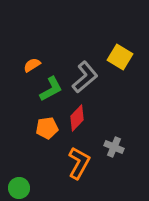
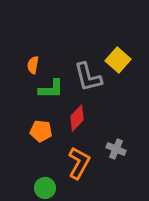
yellow square: moved 2 px left, 3 px down; rotated 10 degrees clockwise
orange semicircle: moved 1 px right; rotated 48 degrees counterclockwise
gray L-shape: moved 3 px right; rotated 116 degrees clockwise
green L-shape: rotated 28 degrees clockwise
orange pentagon: moved 6 px left, 3 px down; rotated 15 degrees clockwise
gray cross: moved 2 px right, 2 px down
green circle: moved 26 px right
